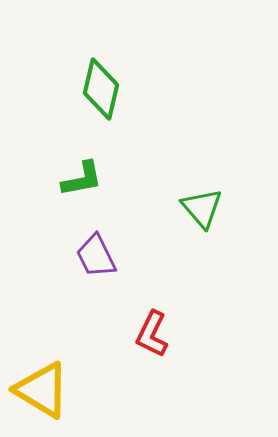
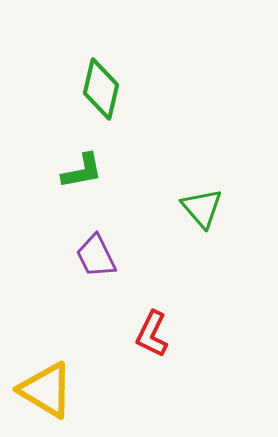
green L-shape: moved 8 px up
yellow triangle: moved 4 px right
